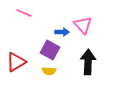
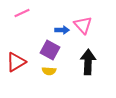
pink line: moved 2 px left; rotated 49 degrees counterclockwise
blue arrow: moved 2 px up
